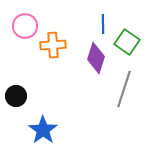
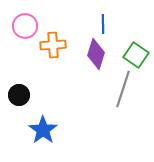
green square: moved 9 px right, 13 px down
purple diamond: moved 4 px up
gray line: moved 1 px left
black circle: moved 3 px right, 1 px up
